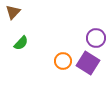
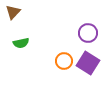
purple circle: moved 8 px left, 5 px up
green semicircle: rotated 35 degrees clockwise
orange circle: moved 1 px right
